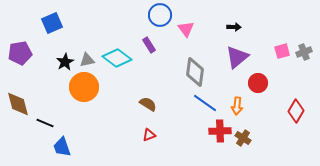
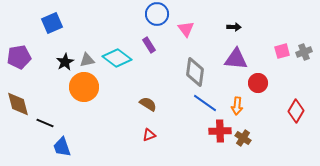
blue circle: moved 3 px left, 1 px up
purple pentagon: moved 1 px left, 4 px down
purple triangle: moved 1 px left, 2 px down; rotated 45 degrees clockwise
